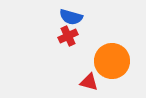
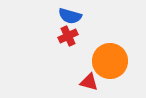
blue semicircle: moved 1 px left, 1 px up
orange circle: moved 2 px left
